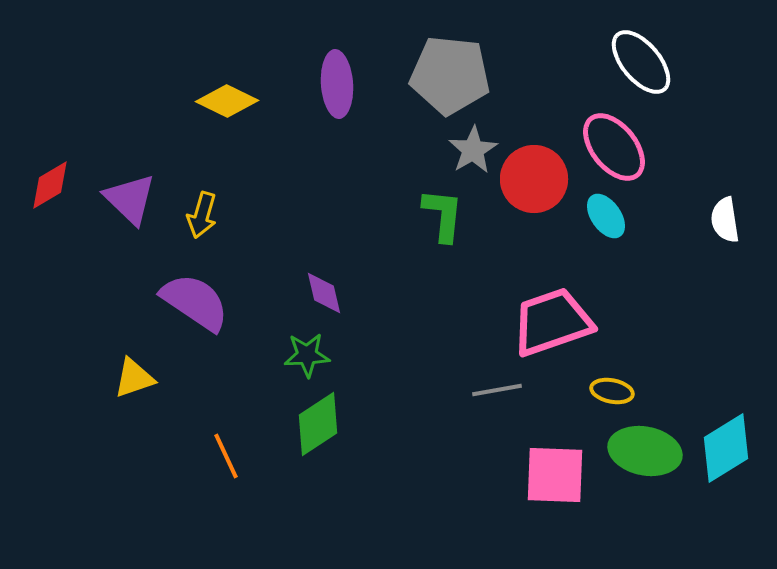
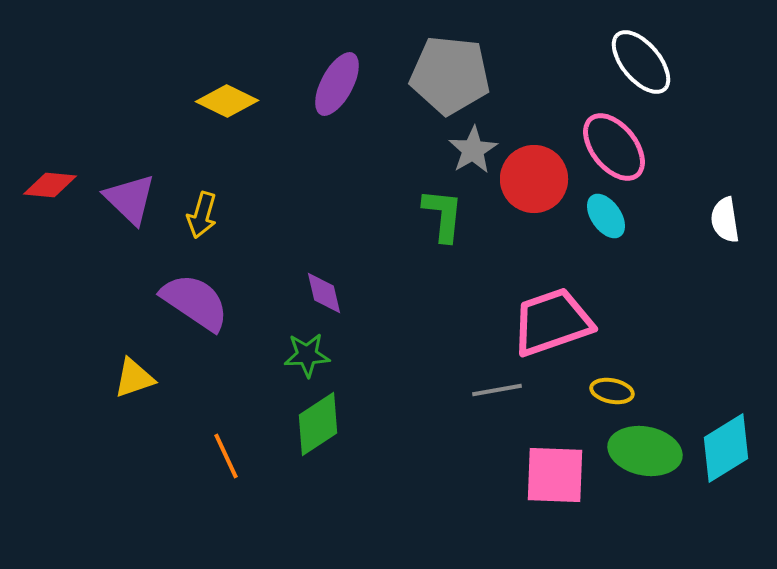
purple ellipse: rotated 32 degrees clockwise
red diamond: rotated 36 degrees clockwise
